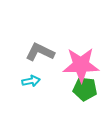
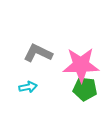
gray L-shape: moved 2 px left, 1 px down
cyan arrow: moved 3 px left, 6 px down
